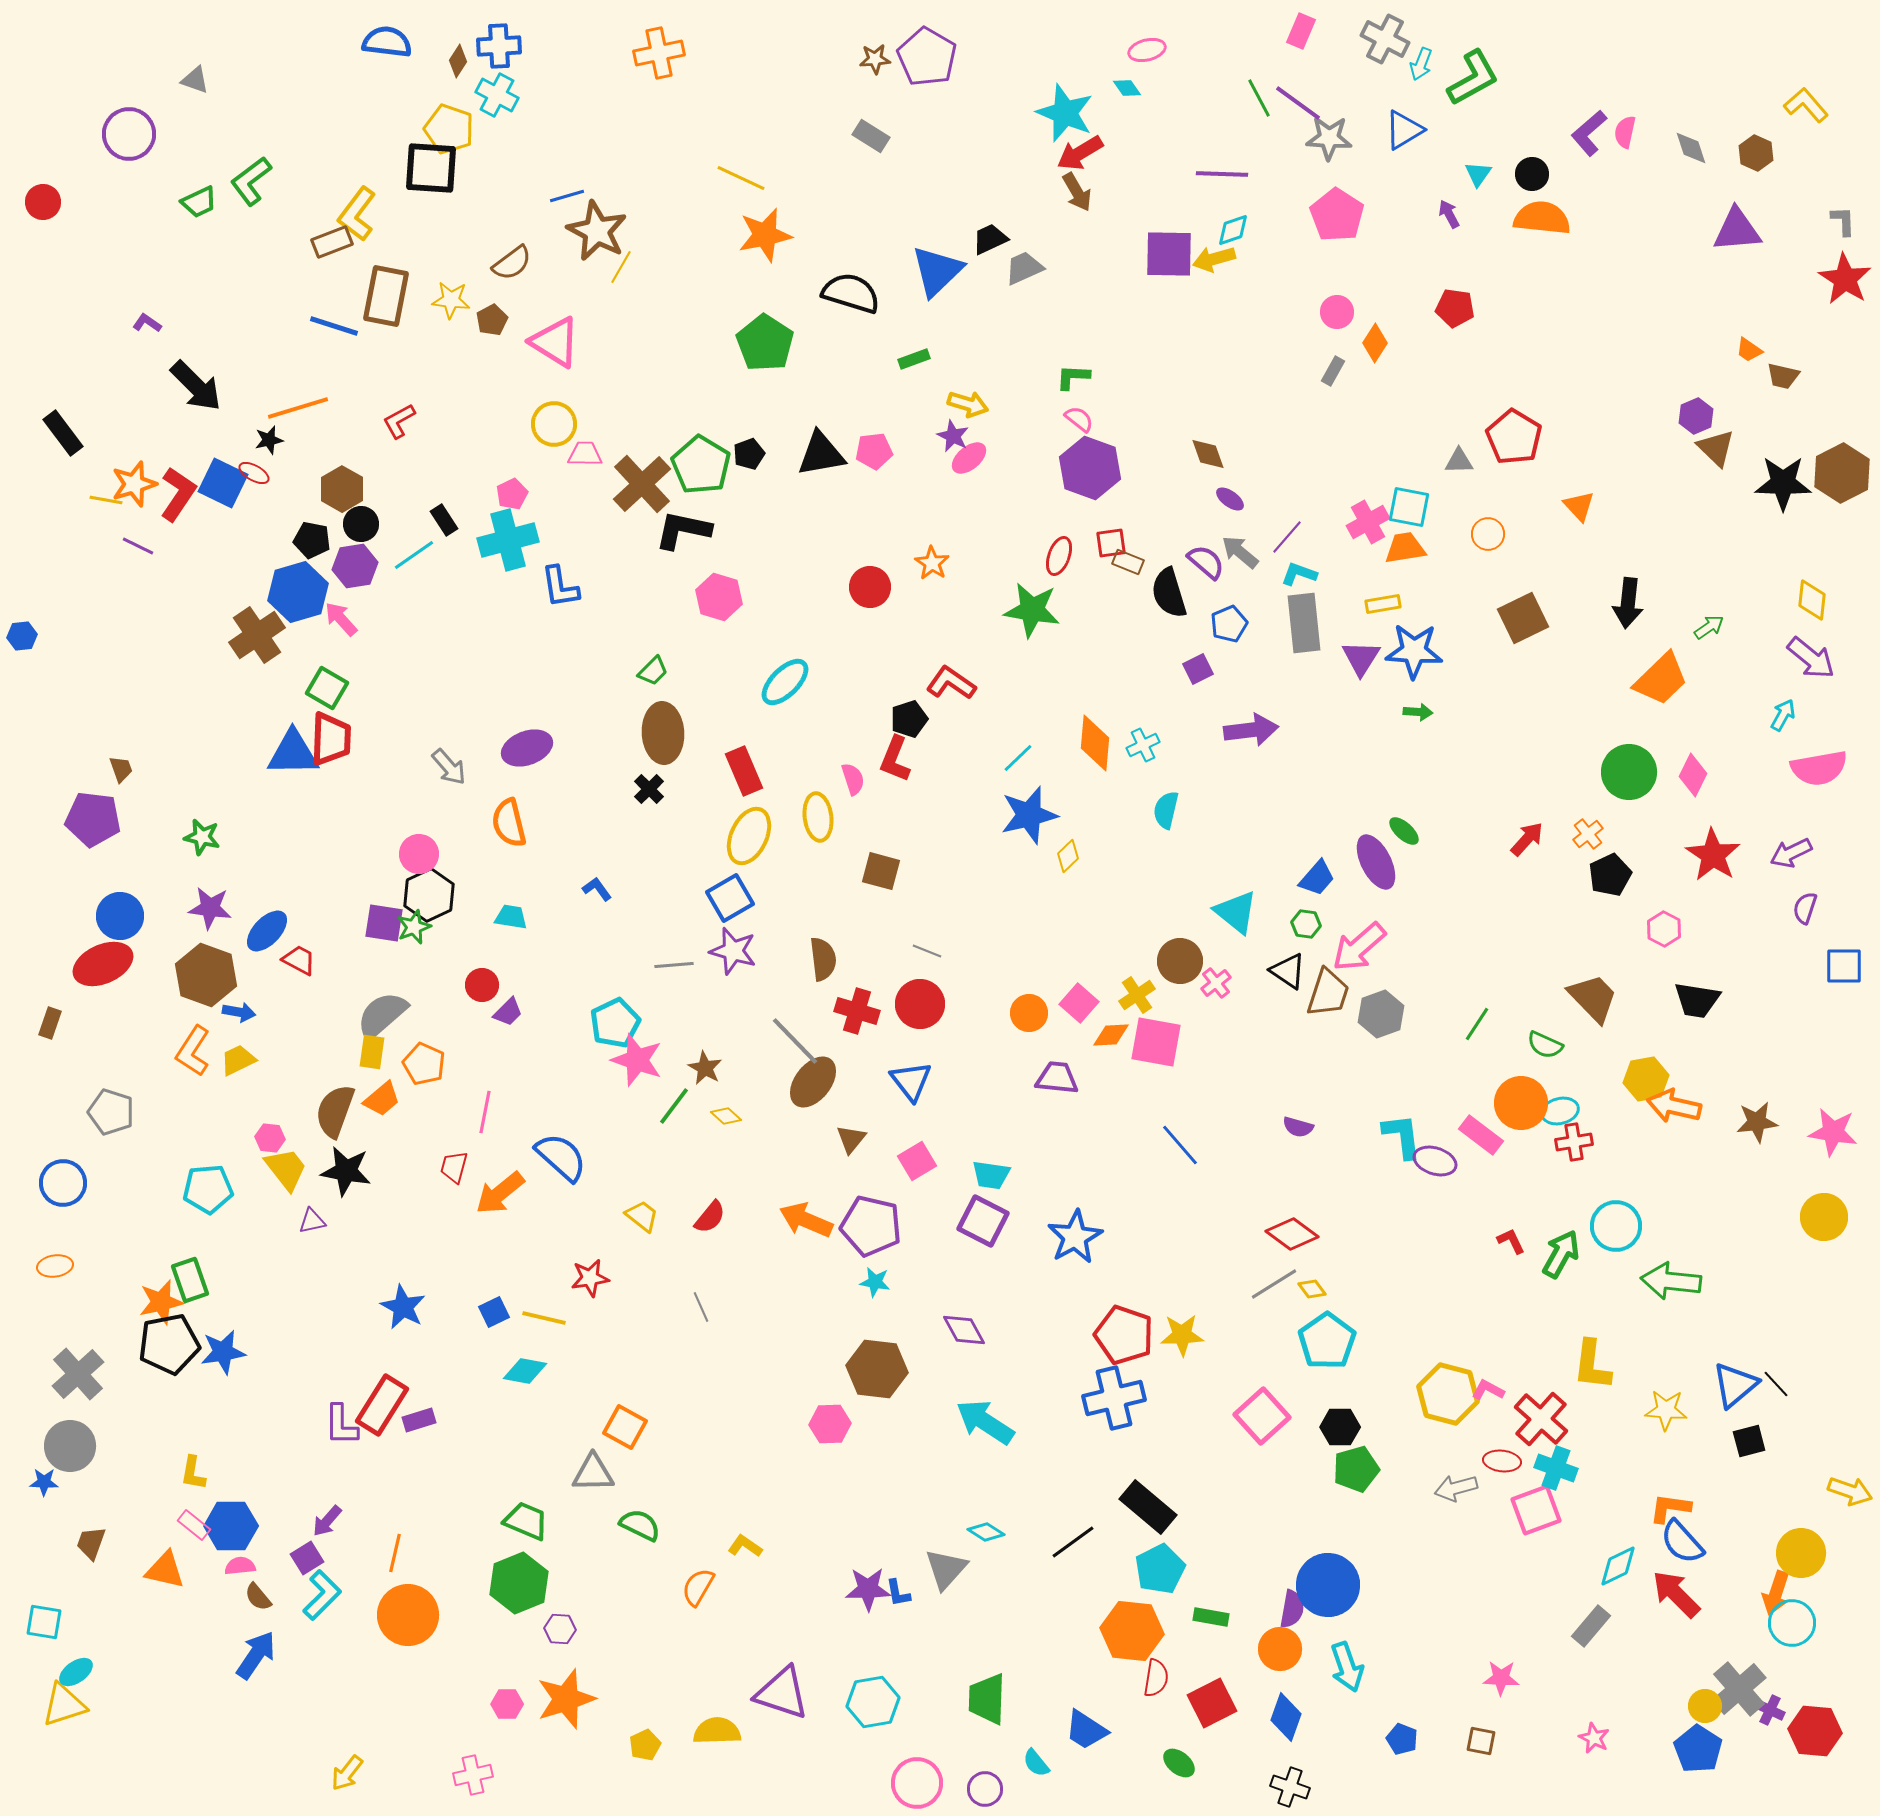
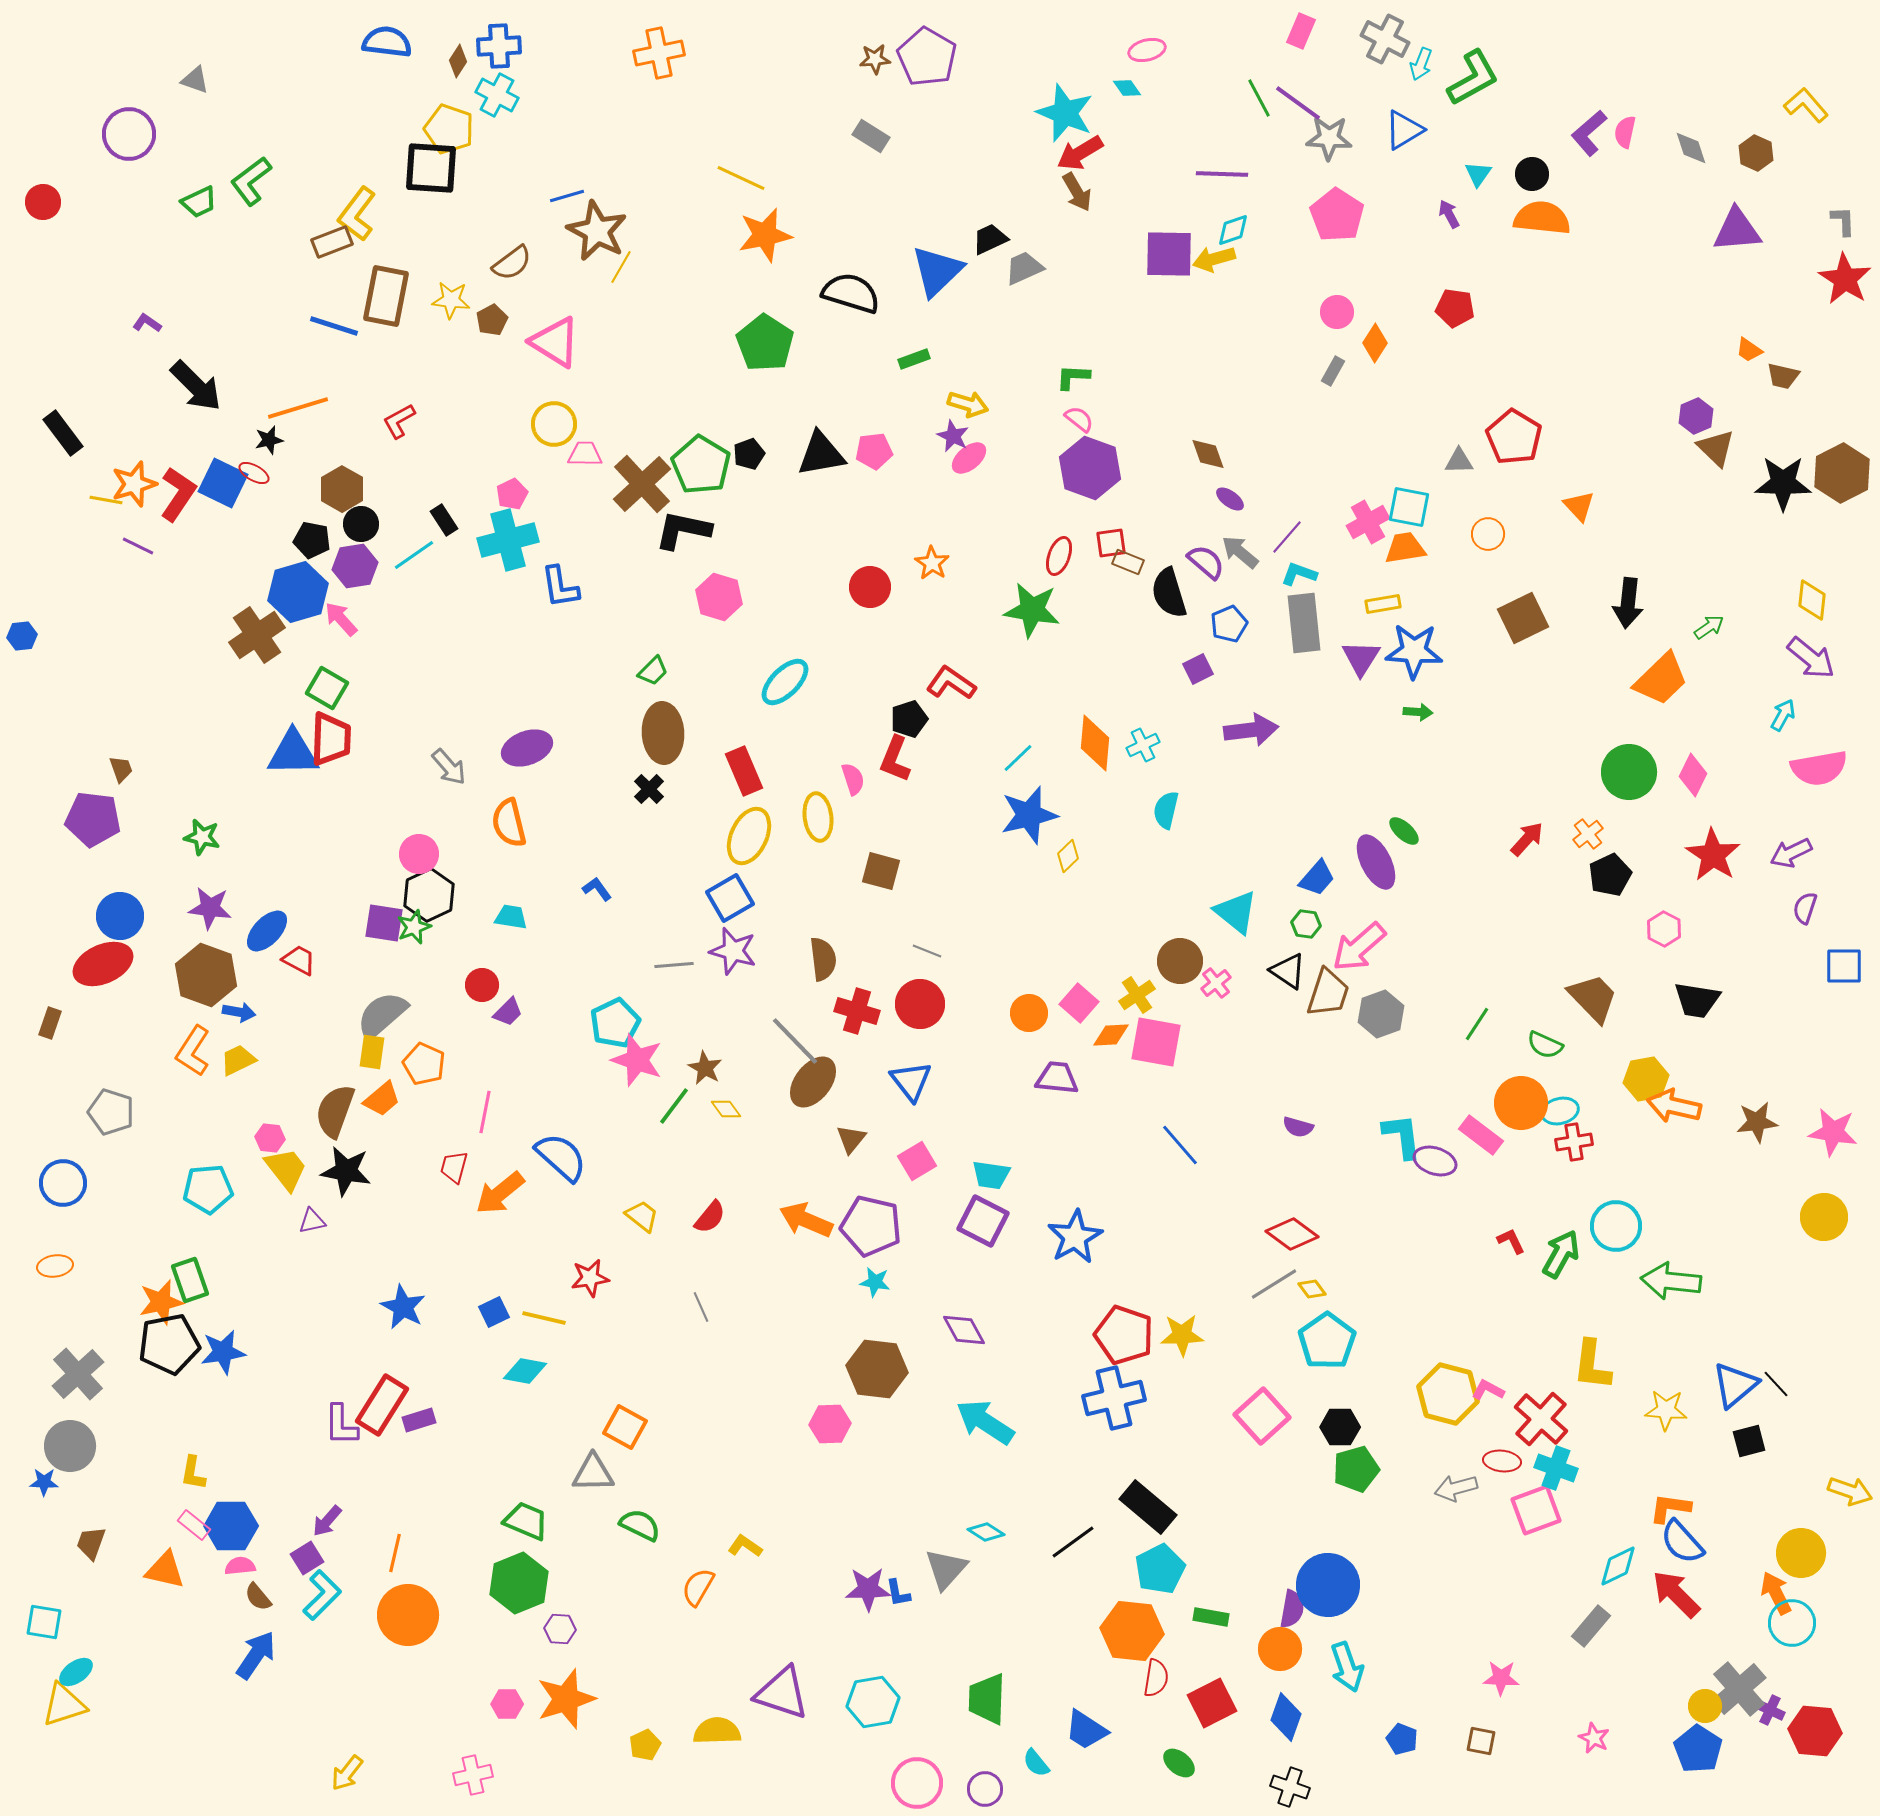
yellow diamond at (726, 1116): moved 7 px up; rotated 12 degrees clockwise
orange arrow at (1776, 1593): rotated 135 degrees clockwise
